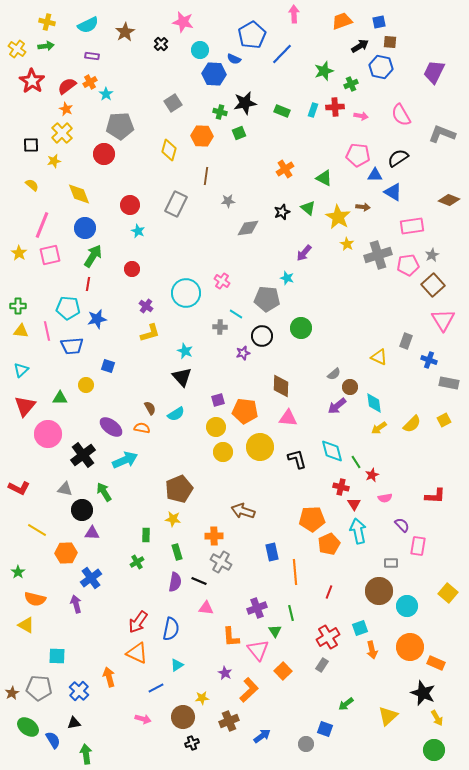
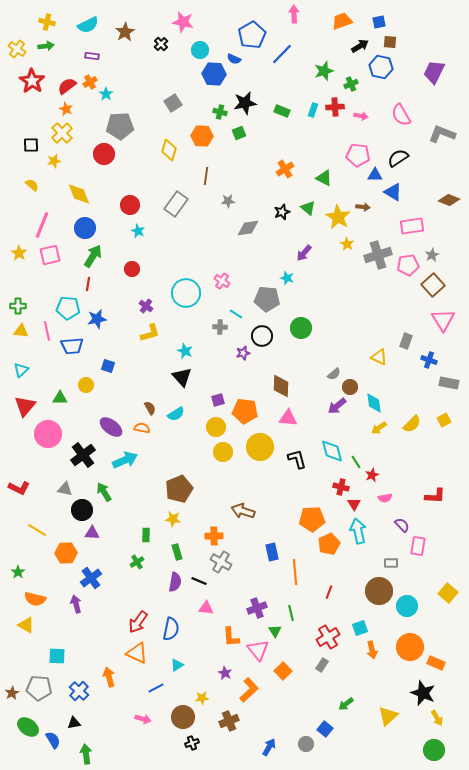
gray rectangle at (176, 204): rotated 10 degrees clockwise
blue square at (325, 729): rotated 21 degrees clockwise
blue arrow at (262, 736): moved 7 px right, 11 px down; rotated 24 degrees counterclockwise
